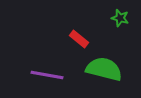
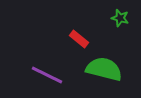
purple line: rotated 16 degrees clockwise
